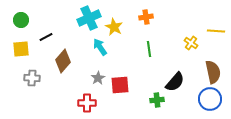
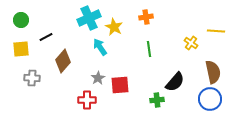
red cross: moved 3 px up
